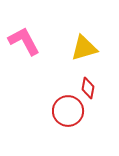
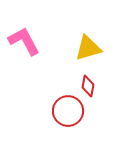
yellow triangle: moved 4 px right
red diamond: moved 2 px up
